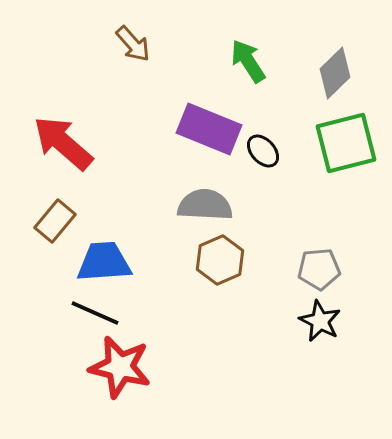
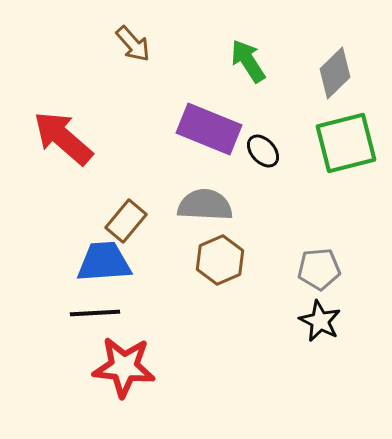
red arrow: moved 5 px up
brown rectangle: moved 71 px right
black line: rotated 27 degrees counterclockwise
red star: moved 4 px right; rotated 8 degrees counterclockwise
